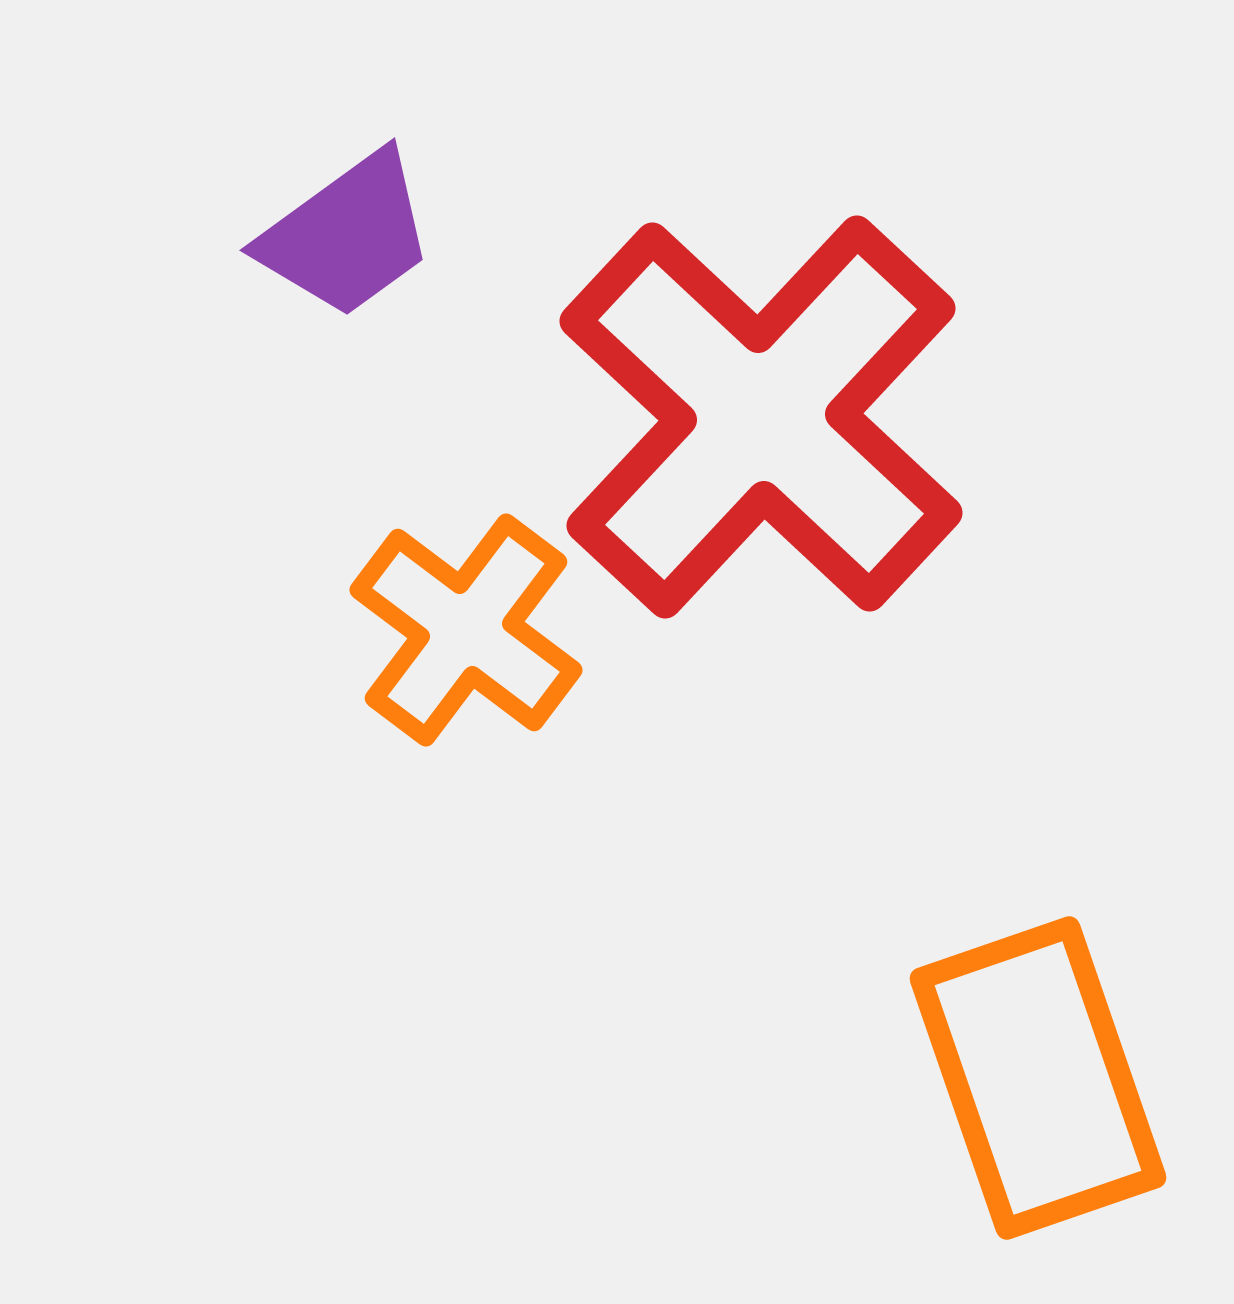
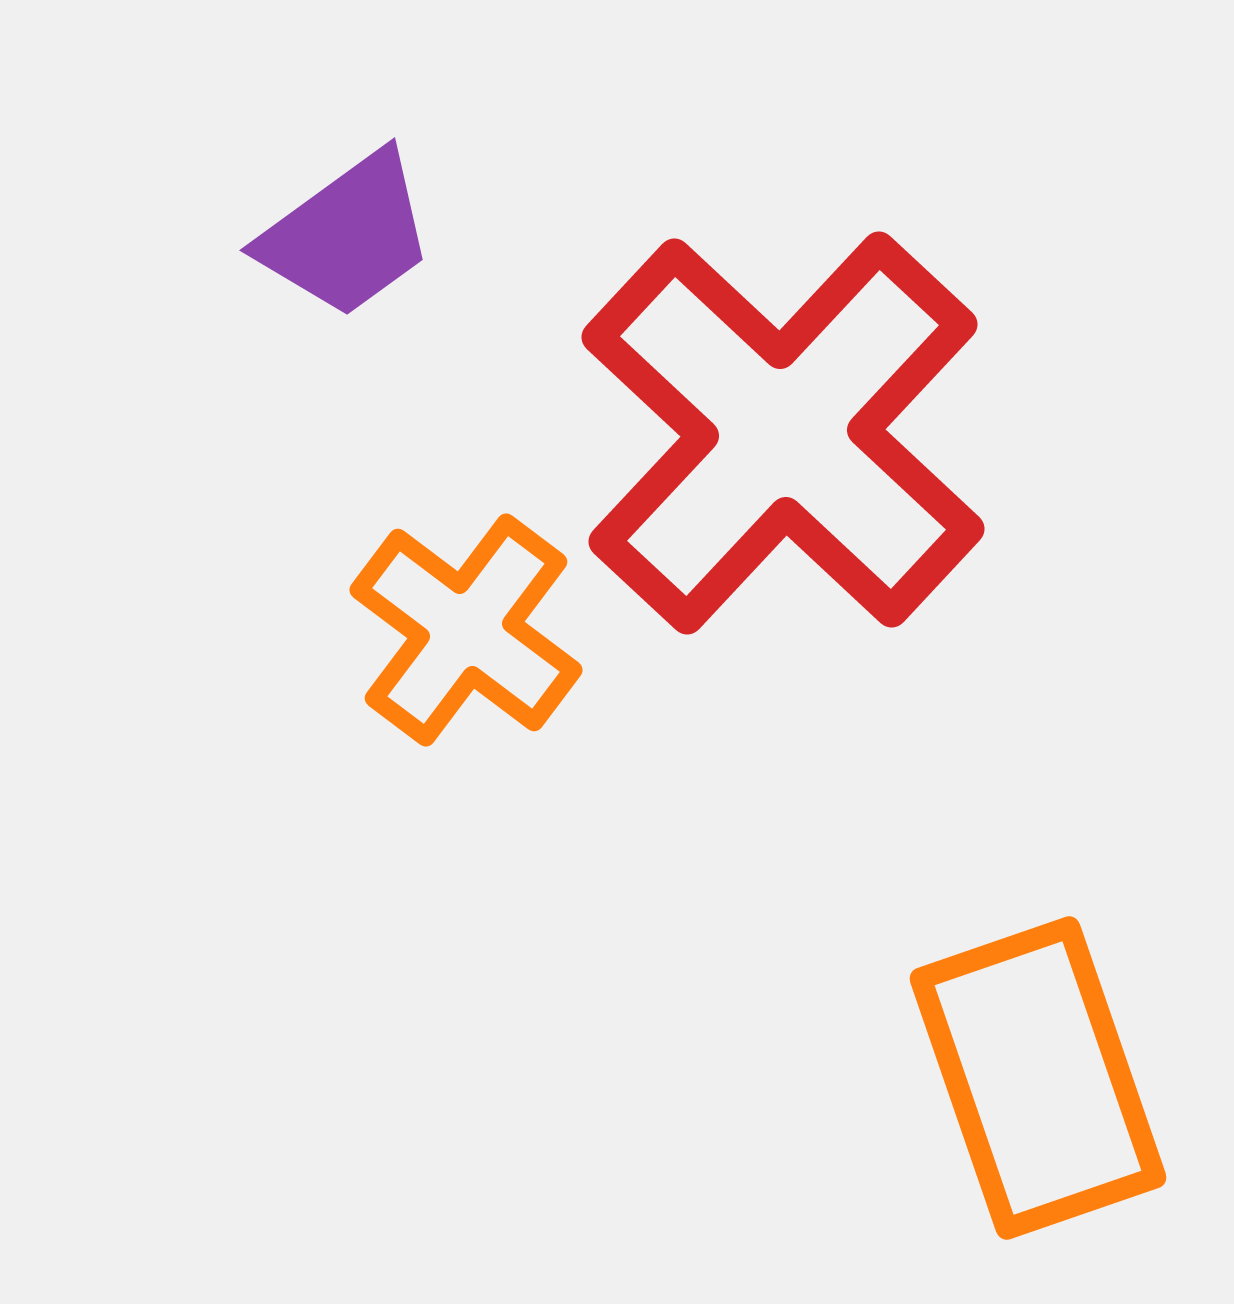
red cross: moved 22 px right, 16 px down
